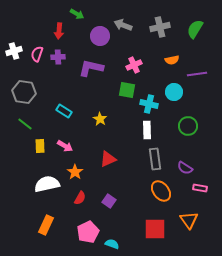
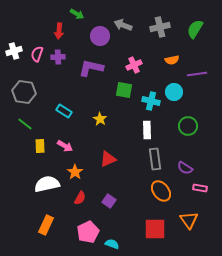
green square: moved 3 px left
cyan cross: moved 2 px right, 3 px up
